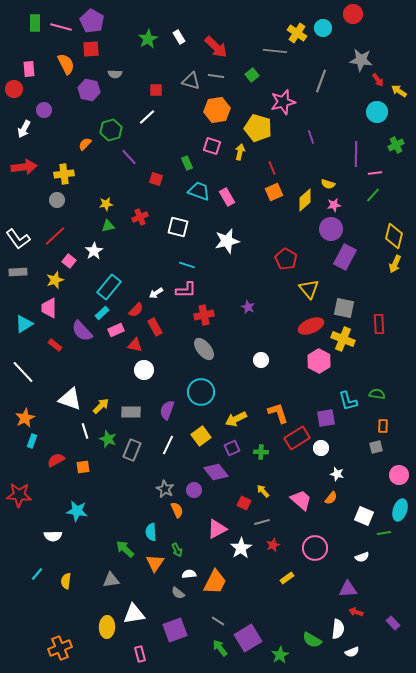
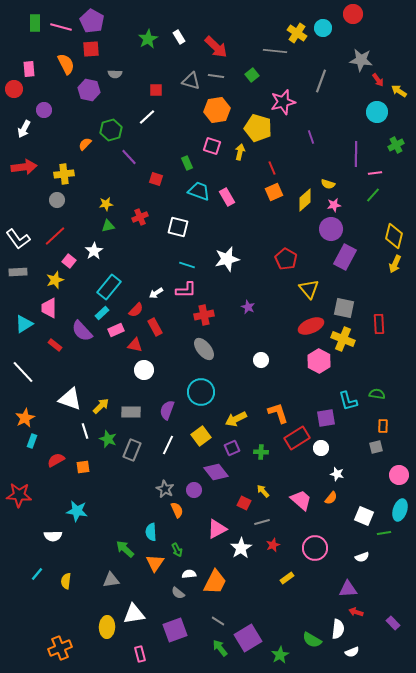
white star at (227, 241): moved 18 px down
